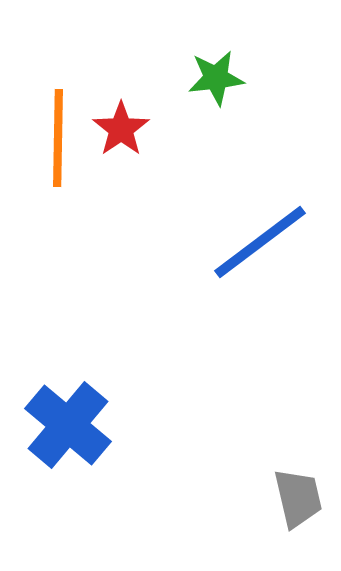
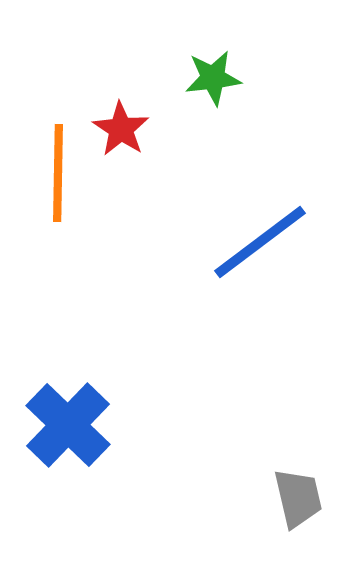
green star: moved 3 px left
red star: rotated 4 degrees counterclockwise
orange line: moved 35 px down
blue cross: rotated 4 degrees clockwise
